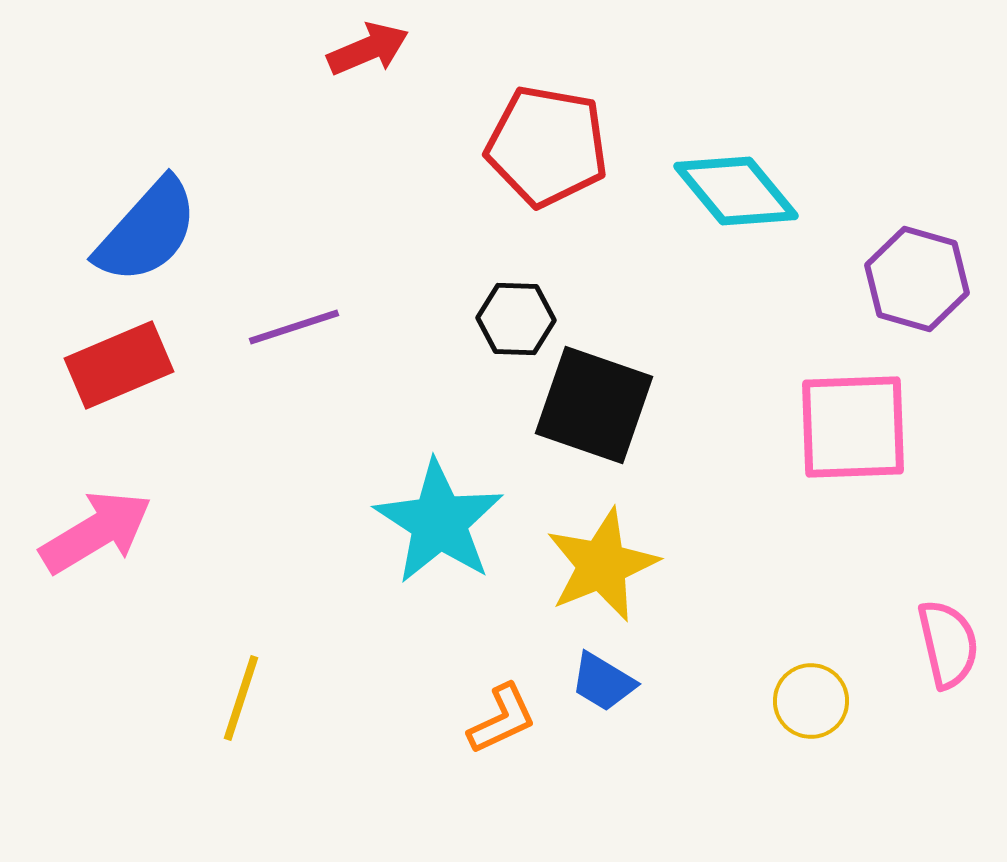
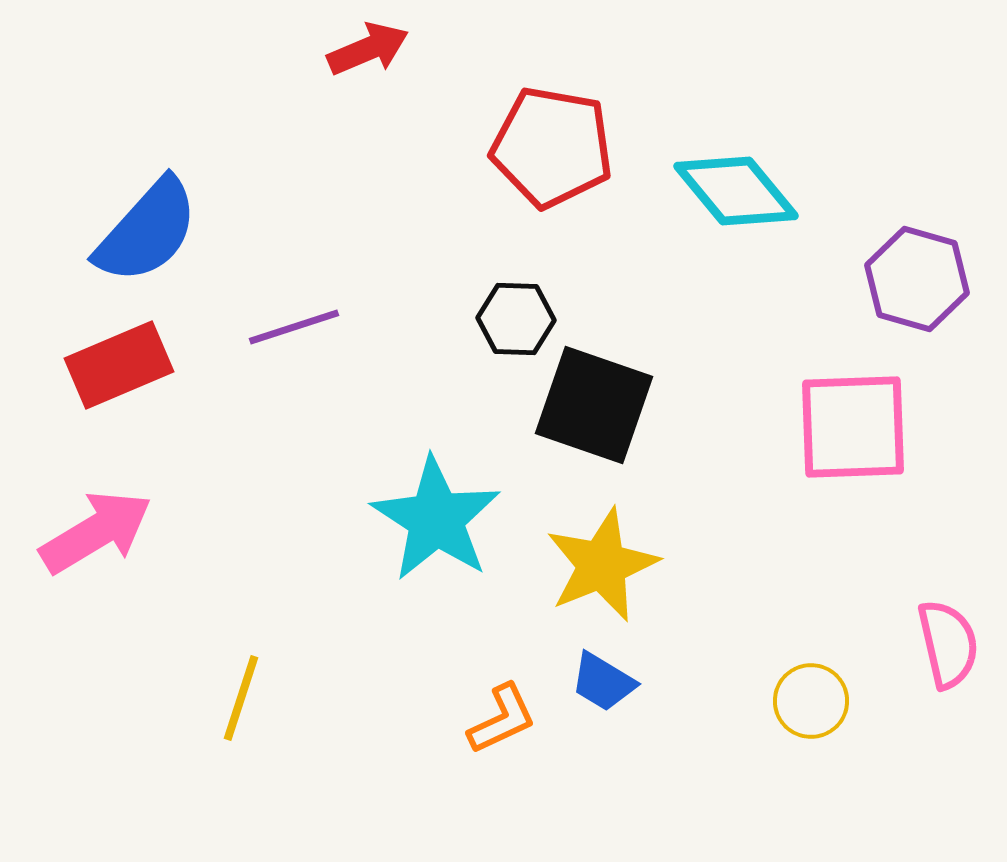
red pentagon: moved 5 px right, 1 px down
cyan star: moved 3 px left, 3 px up
